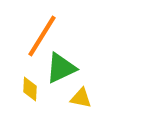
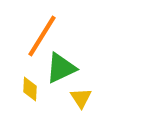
yellow triangle: rotated 45 degrees clockwise
